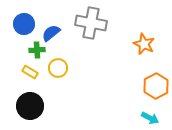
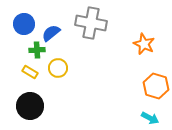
orange hexagon: rotated 15 degrees counterclockwise
